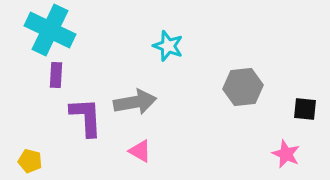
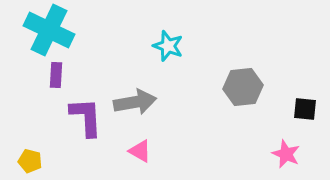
cyan cross: moved 1 px left
